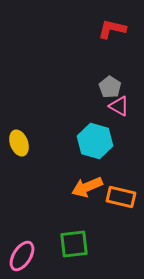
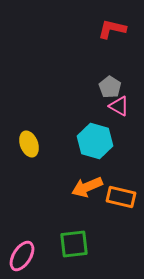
yellow ellipse: moved 10 px right, 1 px down
